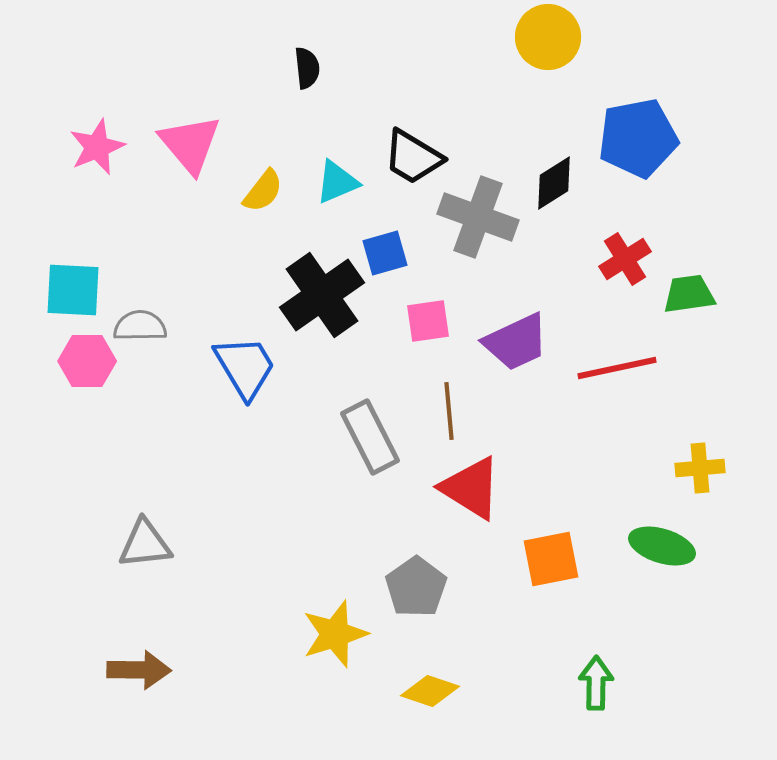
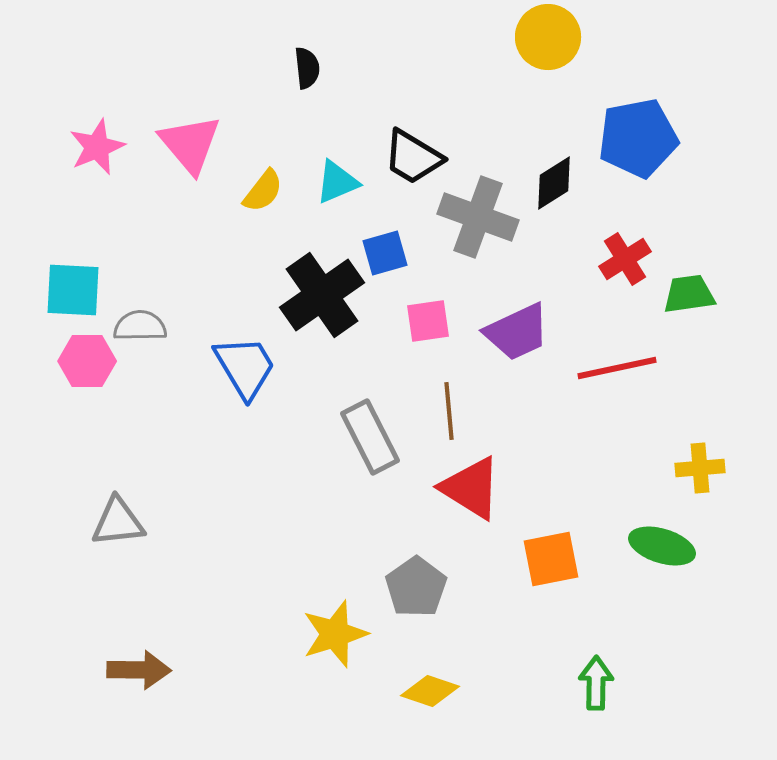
purple trapezoid: moved 1 px right, 10 px up
gray triangle: moved 27 px left, 22 px up
